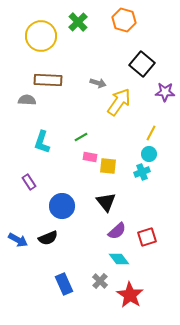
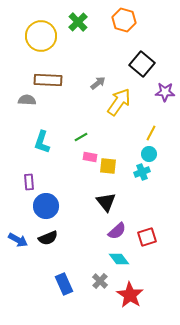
gray arrow: rotated 56 degrees counterclockwise
purple rectangle: rotated 28 degrees clockwise
blue circle: moved 16 px left
